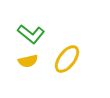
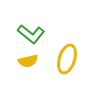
yellow ellipse: rotated 20 degrees counterclockwise
